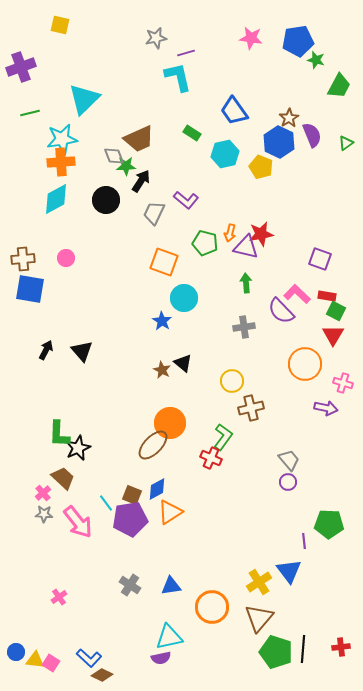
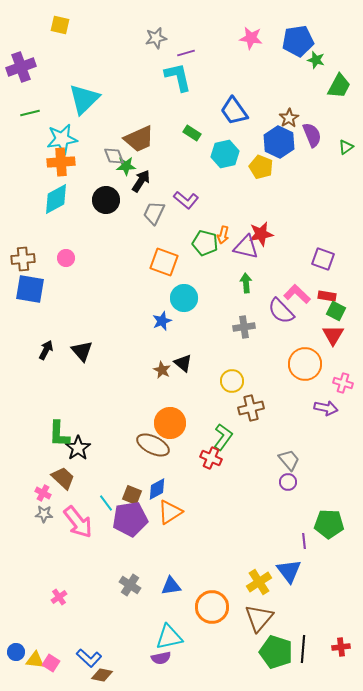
green triangle at (346, 143): moved 4 px down
orange arrow at (230, 233): moved 7 px left, 2 px down
purple square at (320, 259): moved 3 px right
blue star at (162, 321): rotated 18 degrees clockwise
brown ellipse at (153, 445): rotated 72 degrees clockwise
black star at (78, 448): rotated 10 degrees counterclockwise
pink cross at (43, 493): rotated 21 degrees counterclockwise
brown diamond at (102, 675): rotated 15 degrees counterclockwise
